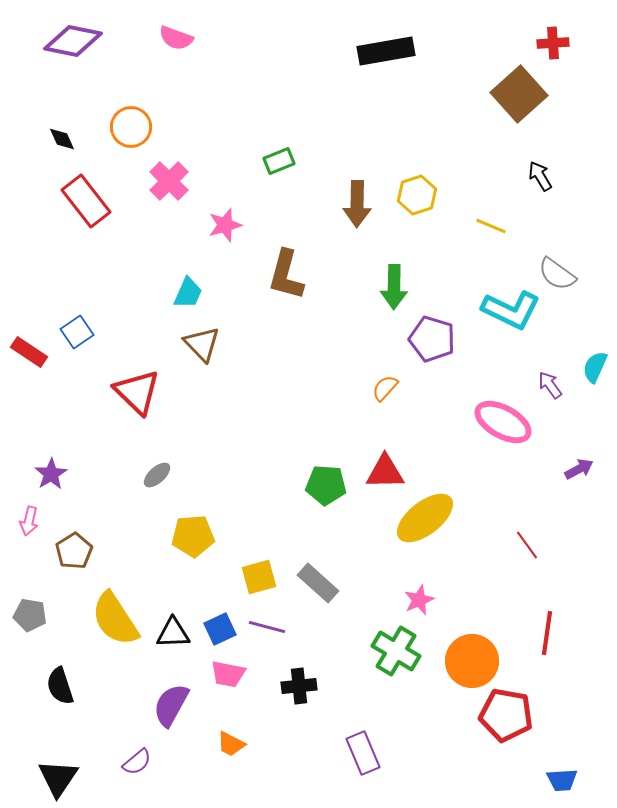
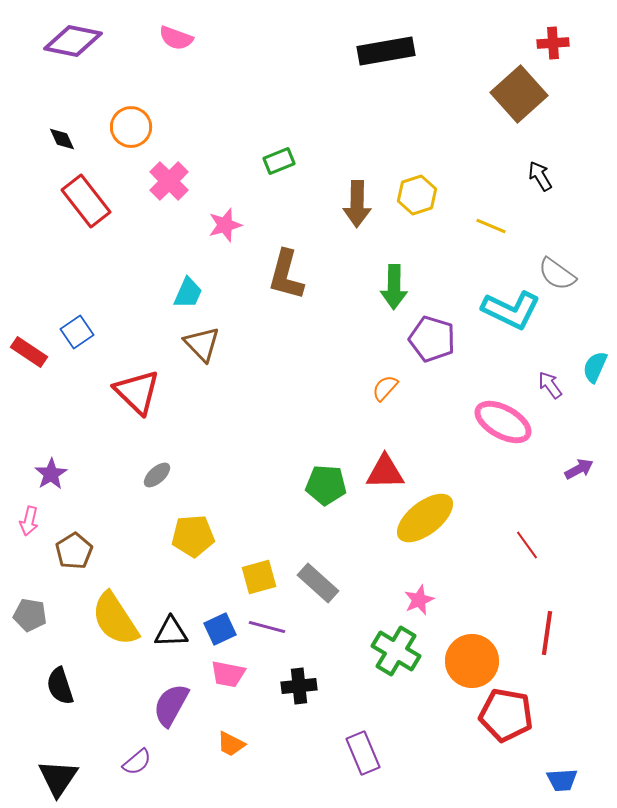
black triangle at (173, 633): moved 2 px left, 1 px up
